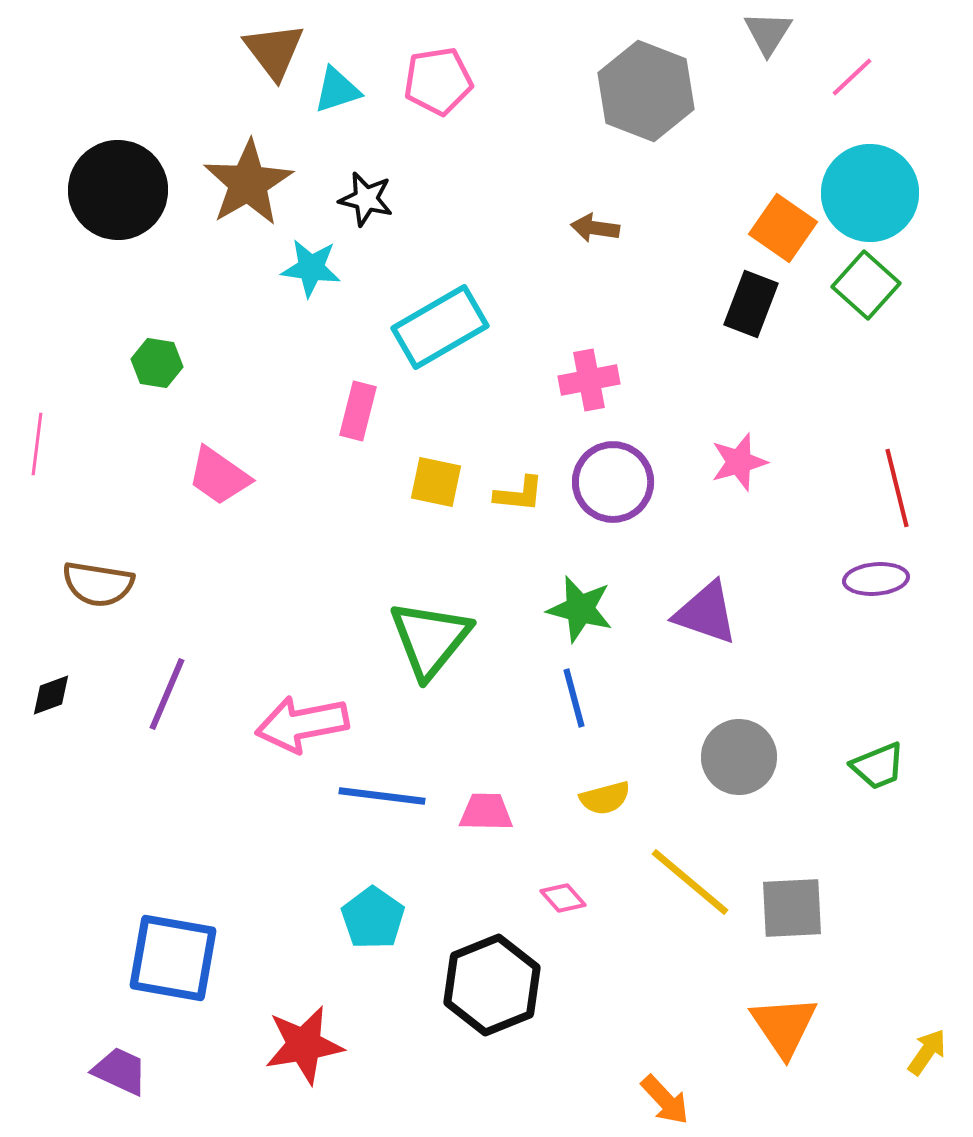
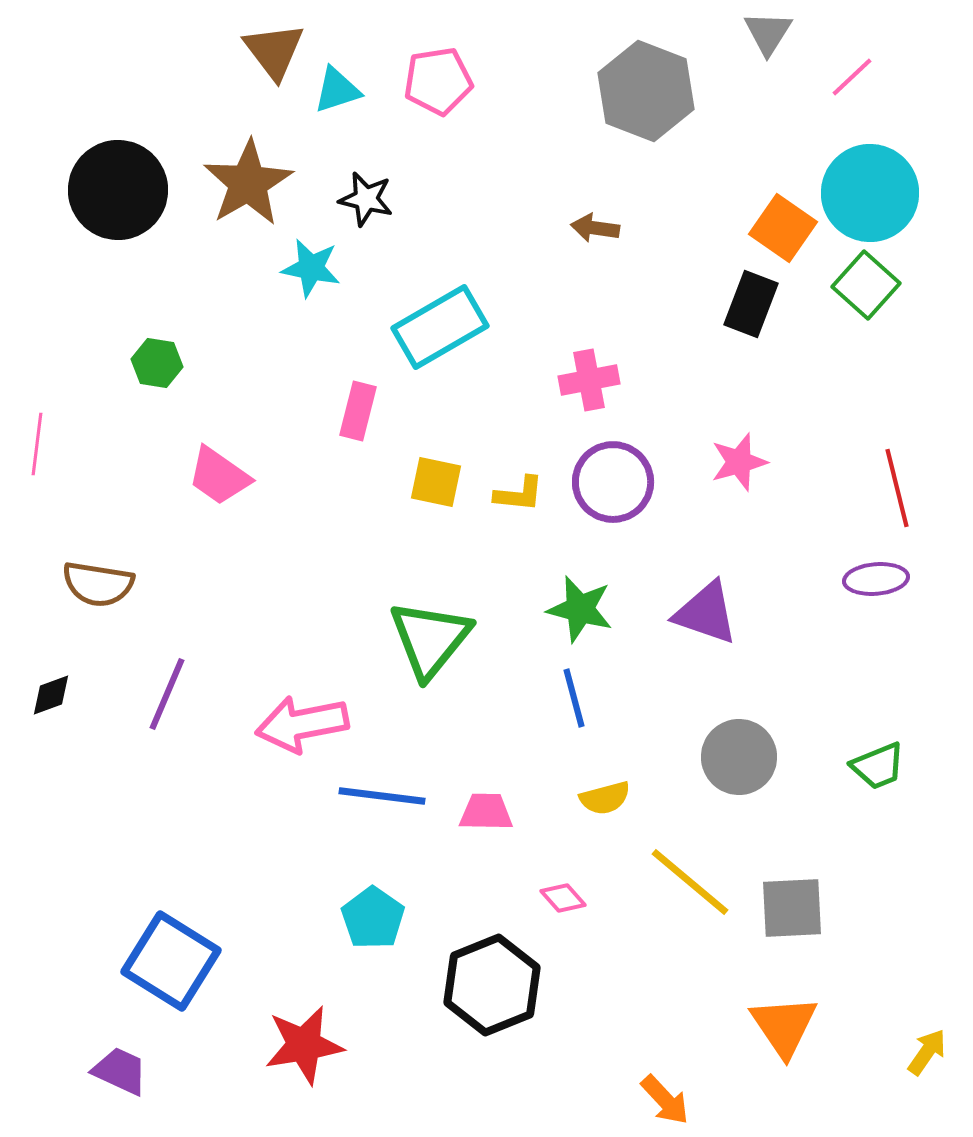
cyan star at (311, 268): rotated 4 degrees clockwise
blue square at (173, 958): moved 2 px left, 3 px down; rotated 22 degrees clockwise
